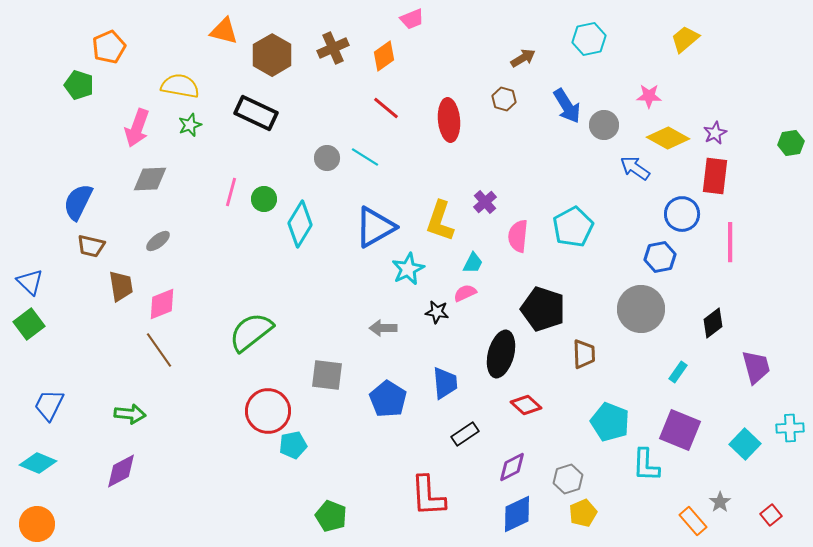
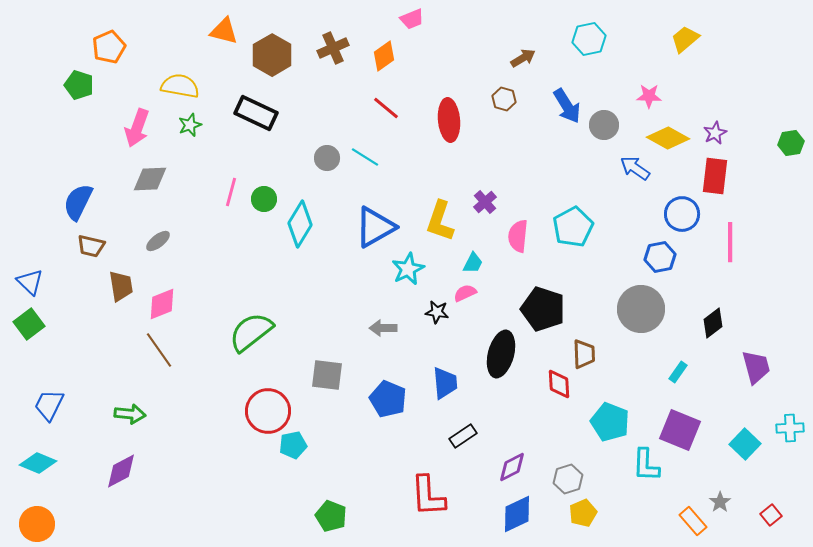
blue pentagon at (388, 399): rotated 9 degrees counterclockwise
red diamond at (526, 405): moved 33 px right, 21 px up; rotated 44 degrees clockwise
black rectangle at (465, 434): moved 2 px left, 2 px down
